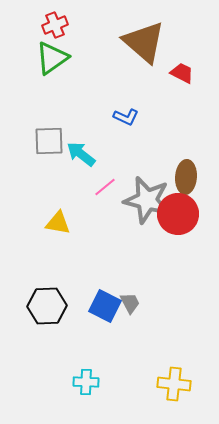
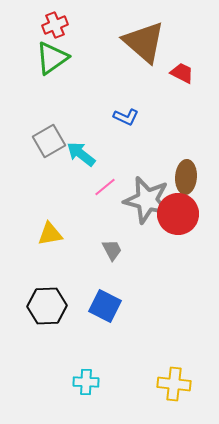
gray square: rotated 28 degrees counterclockwise
yellow triangle: moved 8 px left, 11 px down; rotated 20 degrees counterclockwise
gray trapezoid: moved 18 px left, 53 px up
